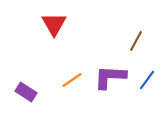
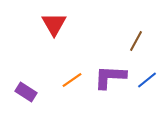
blue line: rotated 15 degrees clockwise
